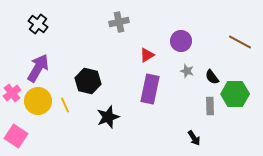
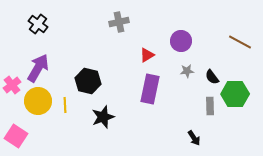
gray star: rotated 24 degrees counterclockwise
pink cross: moved 8 px up
yellow line: rotated 21 degrees clockwise
black star: moved 5 px left
